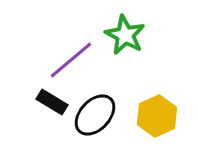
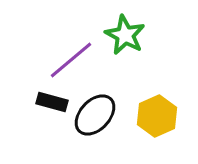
black rectangle: rotated 16 degrees counterclockwise
